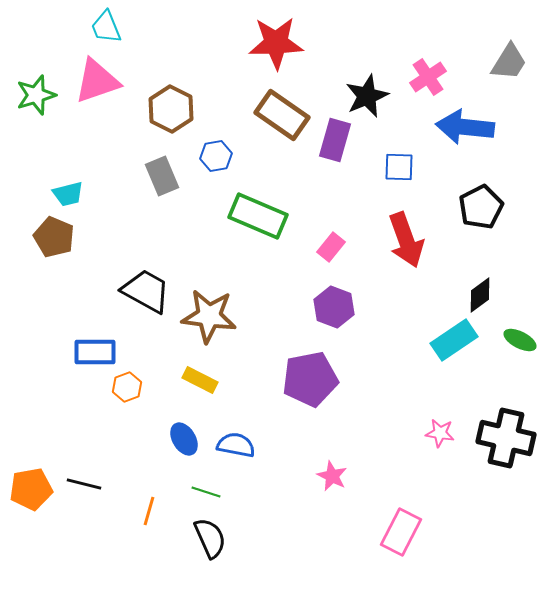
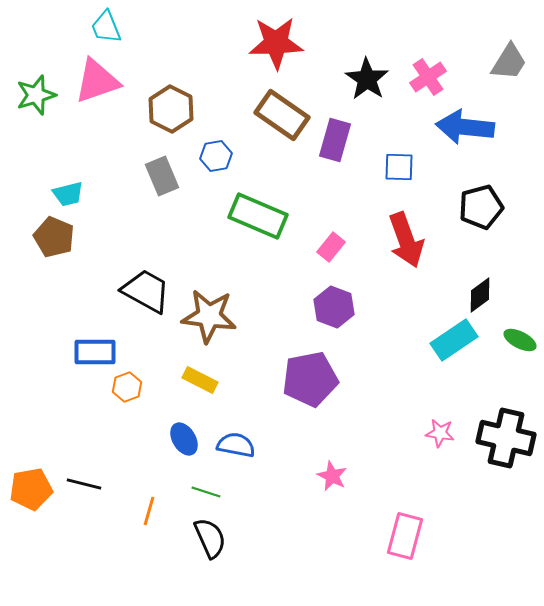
black star at (367, 96): moved 17 px up; rotated 15 degrees counterclockwise
black pentagon at (481, 207): rotated 12 degrees clockwise
pink rectangle at (401, 532): moved 4 px right, 4 px down; rotated 12 degrees counterclockwise
